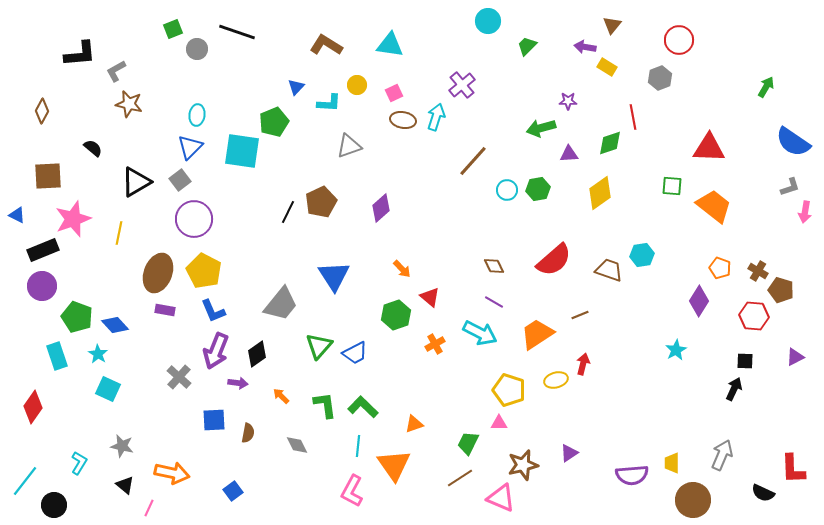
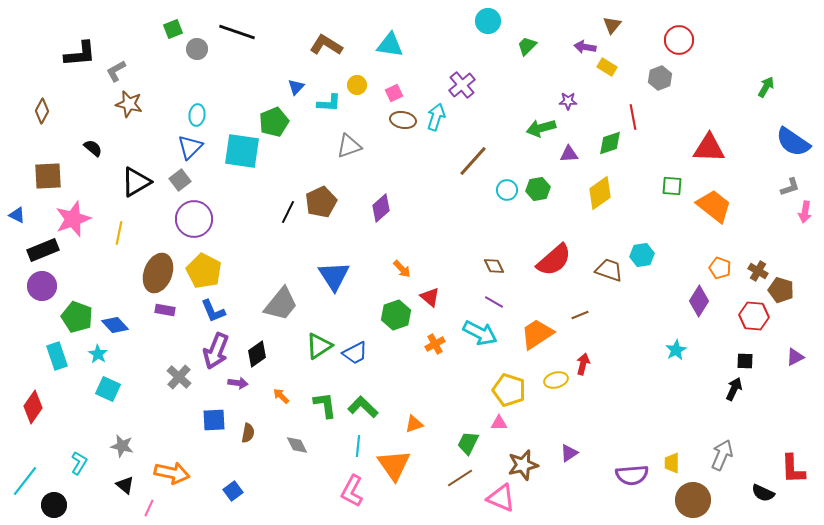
green triangle at (319, 346): rotated 16 degrees clockwise
